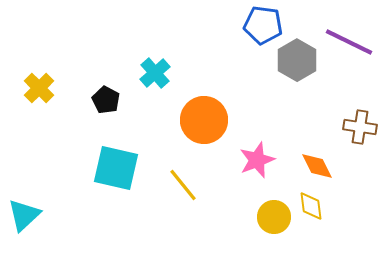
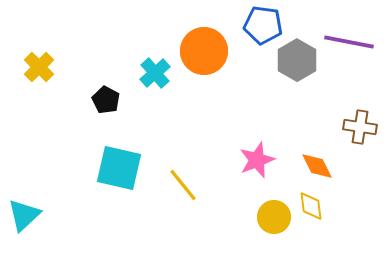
purple line: rotated 15 degrees counterclockwise
yellow cross: moved 21 px up
orange circle: moved 69 px up
cyan square: moved 3 px right
